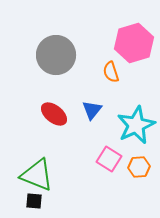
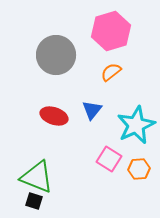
pink hexagon: moved 23 px left, 12 px up
orange semicircle: rotated 70 degrees clockwise
red ellipse: moved 2 px down; rotated 20 degrees counterclockwise
orange hexagon: moved 2 px down
green triangle: moved 2 px down
black square: rotated 12 degrees clockwise
